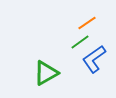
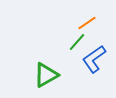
green line: moved 3 px left; rotated 12 degrees counterclockwise
green triangle: moved 2 px down
